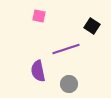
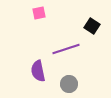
pink square: moved 3 px up; rotated 24 degrees counterclockwise
